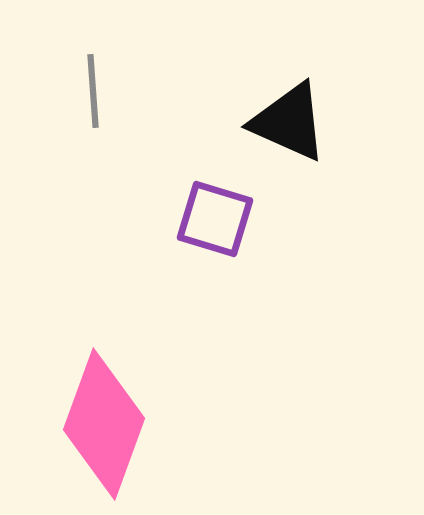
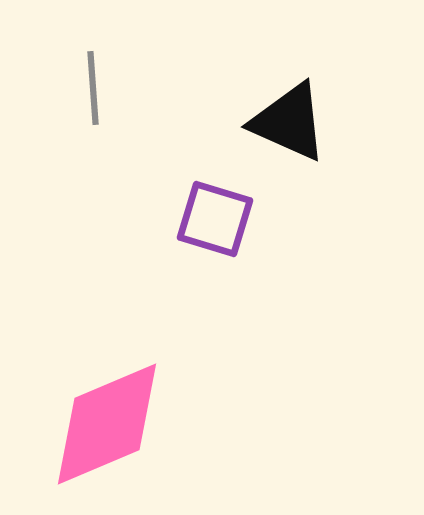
gray line: moved 3 px up
pink diamond: moved 3 px right; rotated 47 degrees clockwise
